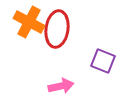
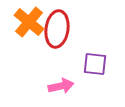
orange cross: rotated 12 degrees clockwise
purple square: moved 8 px left, 3 px down; rotated 15 degrees counterclockwise
